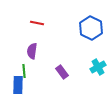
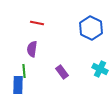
purple semicircle: moved 2 px up
cyan cross: moved 2 px right, 2 px down; rotated 35 degrees counterclockwise
